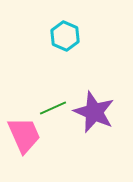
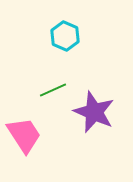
green line: moved 18 px up
pink trapezoid: rotated 9 degrees counterclockwise
